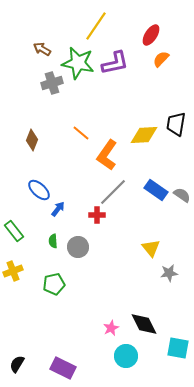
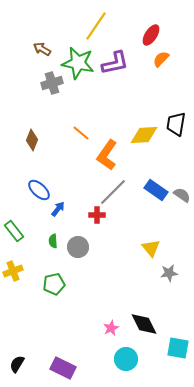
cyan circle: moved 3 px down
